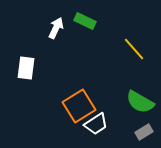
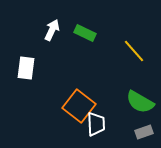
green rectangle: moved 12 px down
white arrow: moved 4 px left, 2 px down
yellow line: moved 2 px down
orange square: rotated 20 degrees counterclockwise
white trapezoid: rotated 60 degrees counterclockwise
gray rectangle: rotated 12 degrees clockwise
